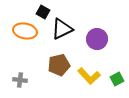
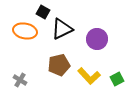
gray cross: rotated 24 degrees clockwise
